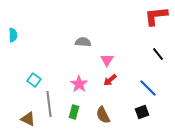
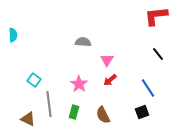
blue line: rotated 12 degrees clockwise
